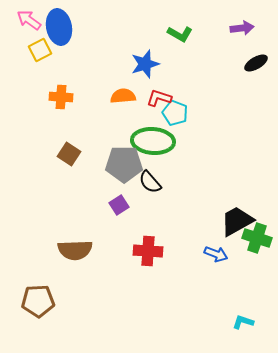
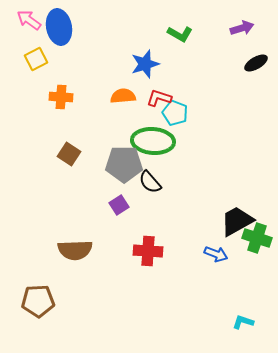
purple arrow: rotated 10 degrees counterclockwise
yellow square: moved 4 px left, 9 px down
